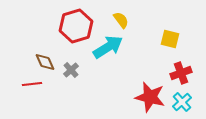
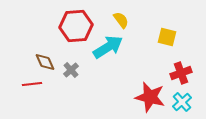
red hexagon: rotated 12 degrees clockwise
yellow square: moved 3 px left, 2 px up
